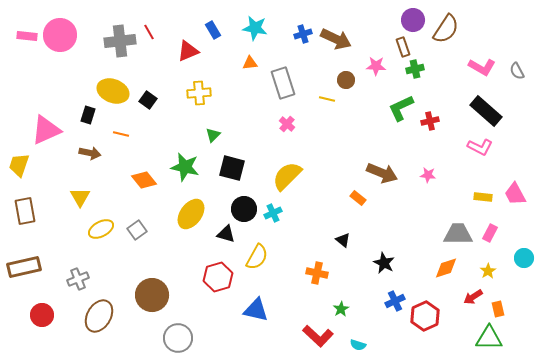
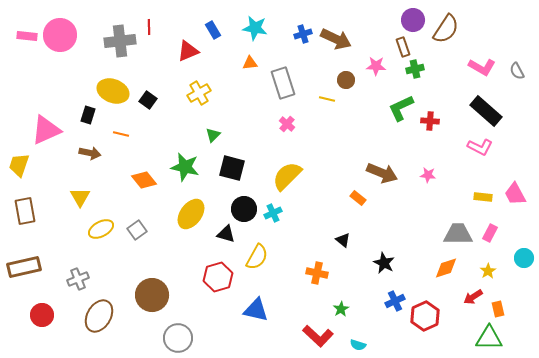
red line at (149, 32): moved 5 px up; rotated 28 degrees clockwise
yellow cross at (199, 93): rotated 25 degrees counterclockwise
red cross at (430, 121): rotated 18 degrees clockwise
